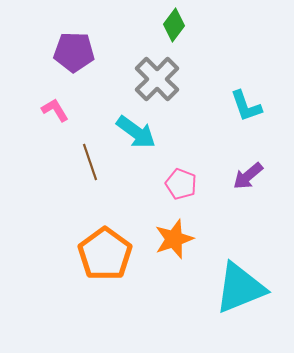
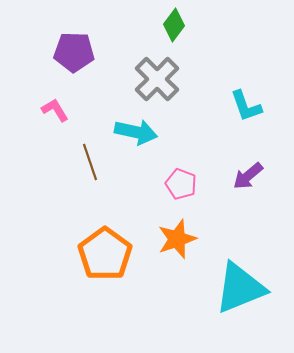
cyan arrow: rotated 24 degrees counterclockwise
orange star: moved 3 px right
